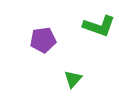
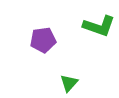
green triangle: moved 4 px left, 4 px down
